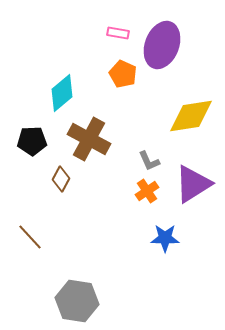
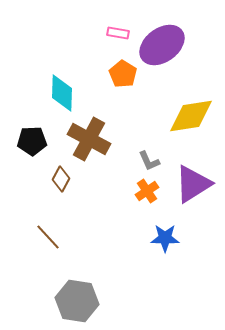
purple ellipse: rotated 33 degrees clockwise
orange pentagon: rotated 8 degrees clockwise
cyan diamond: rotated 48 degrees counterclockwise
brown line: moved 18 px right
